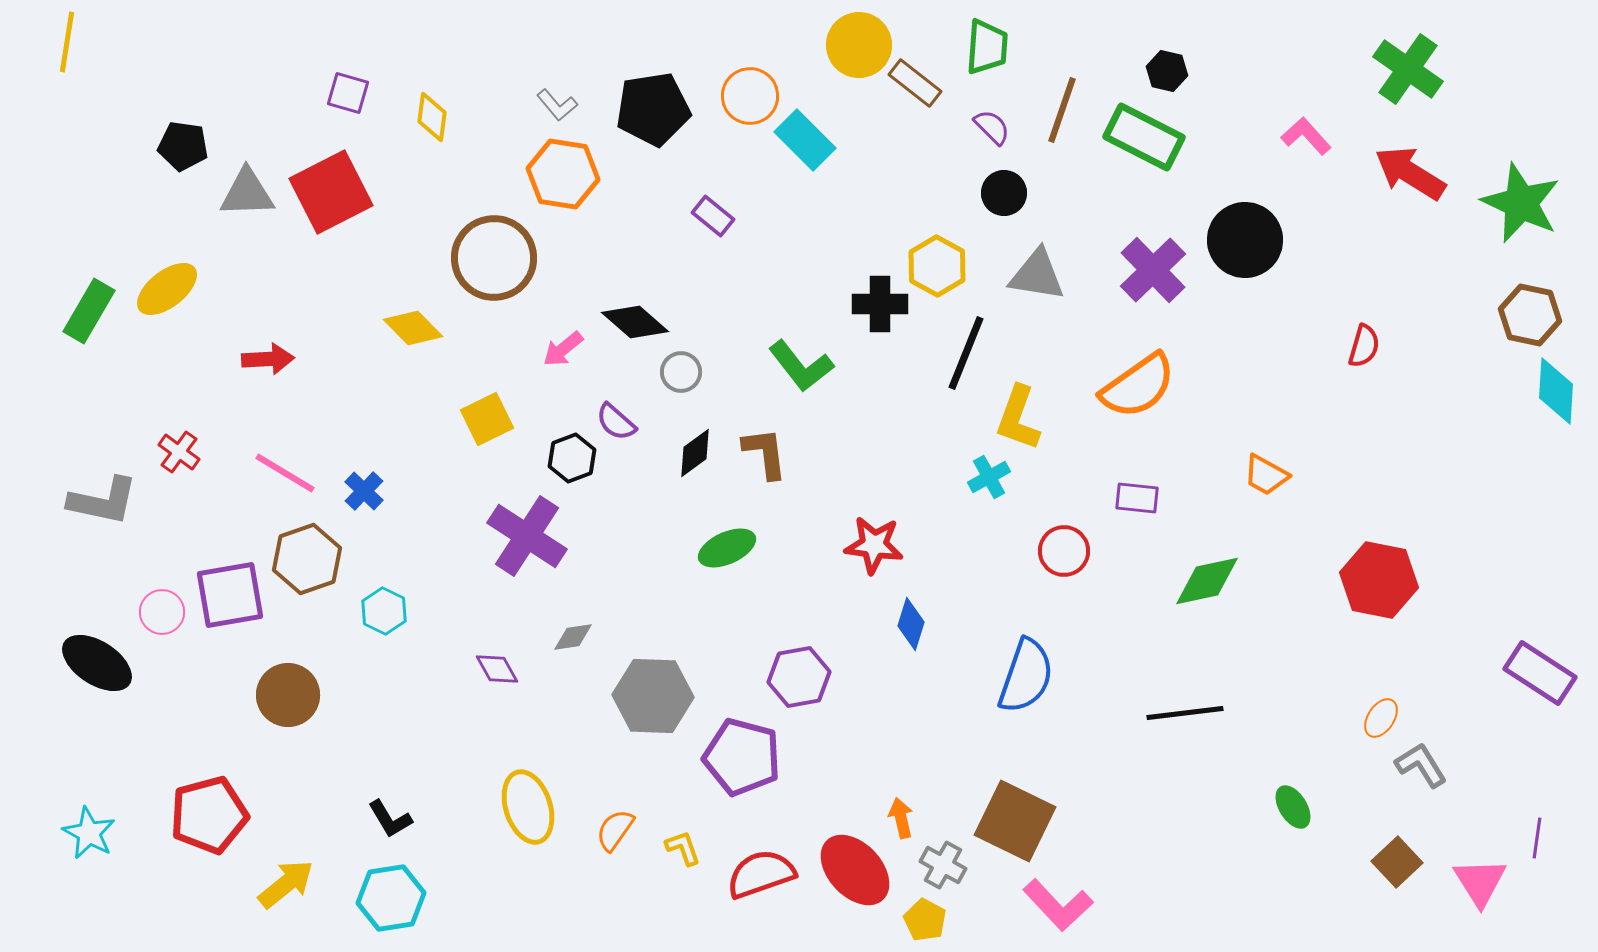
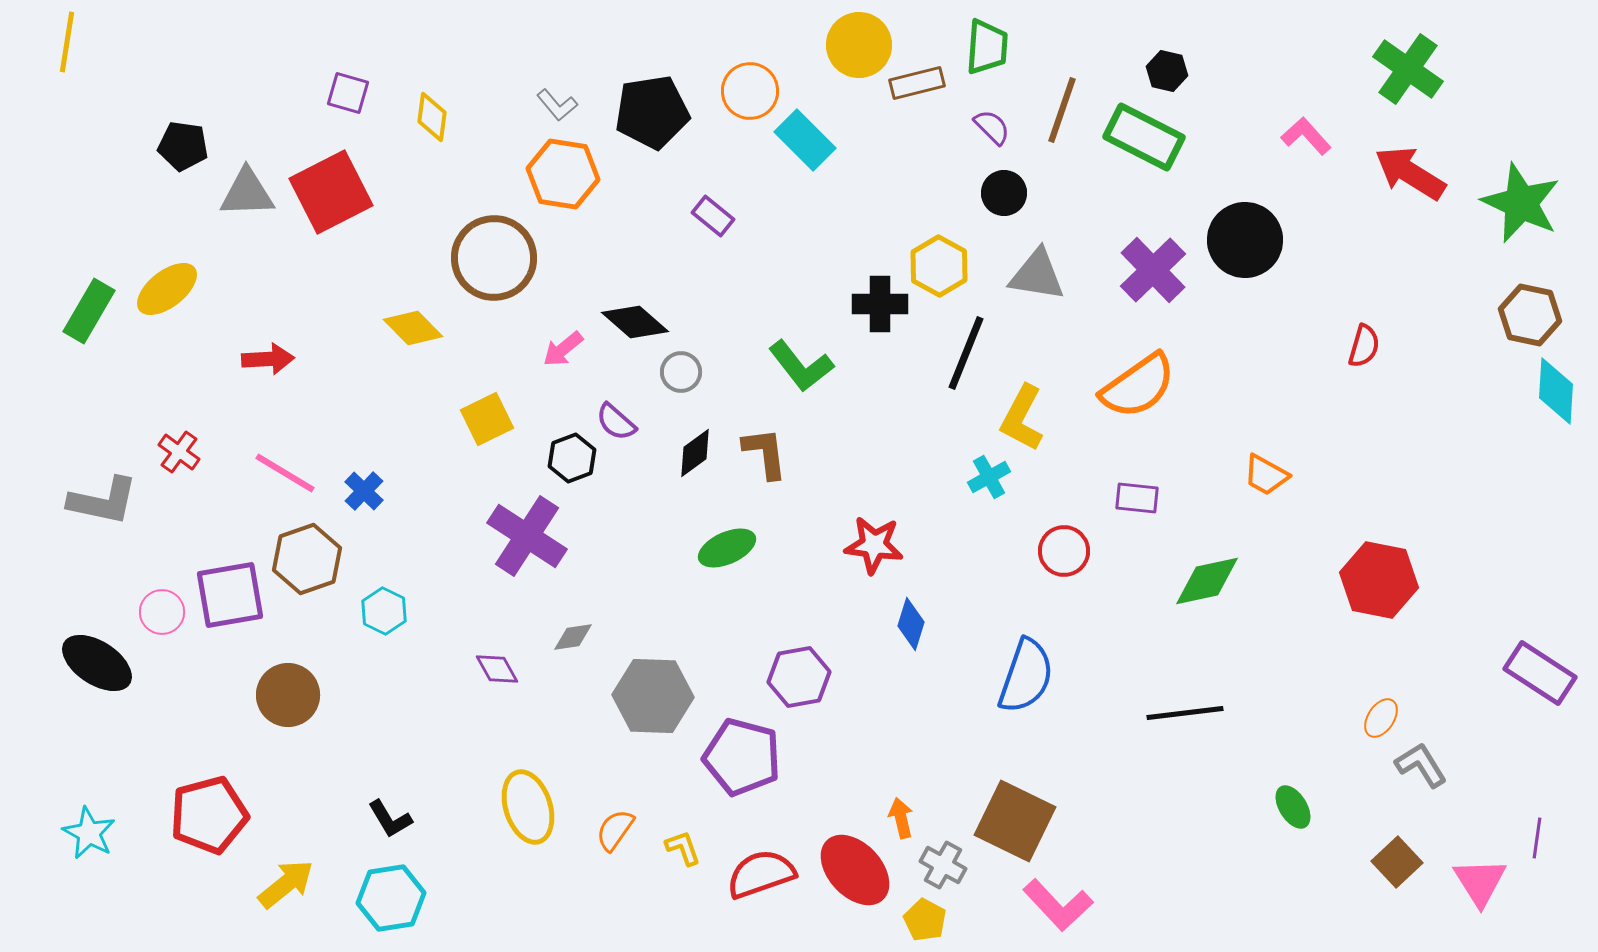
brown rectangle at (915, 83): moved 2 px right; rotated 52 degrees counterclockwise
orange circle at (750, 96): moved 5 px up
black pentagon at (653, 109): moved 1 px left, 3 px down
yellow hexagon at (937, 266): moved 2 px right
yellow L-shape at (1018, 418): moved 4 px right; rotated 8 degrees clockwise
